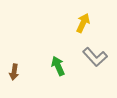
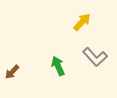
yellow arrow: moved 1 px left, 1 px up; rotated 18 degrees clockwise
brown arrow: moved 2 px left; rotated 35 degrees clockwise
